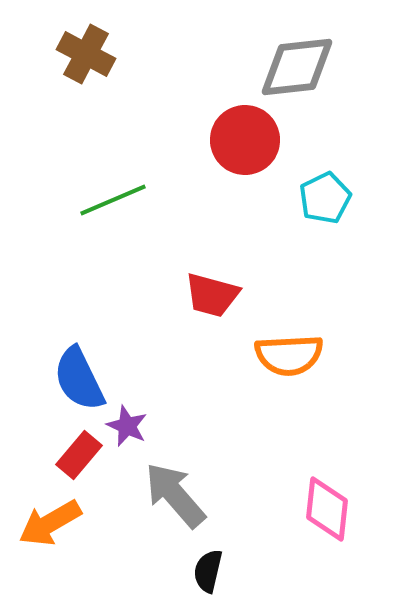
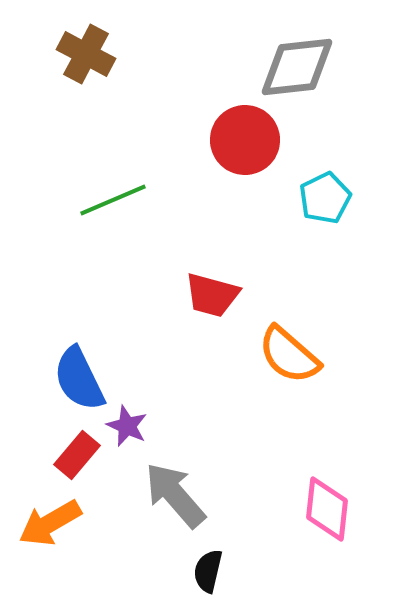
orange semicircle: rotated 44 degrees clockwise
red rectangle: moved 2 px left
